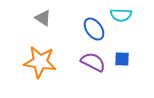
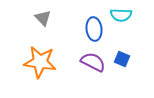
gray triangle: rotated 12 degrees clockwise
blue ellipse: rotated 30 degrees clockwise
blue square: rotated 21 degrees clockwise
